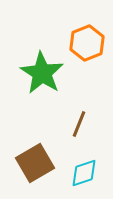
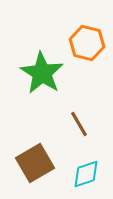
orange hexagon: rotated 24 degrees counterclockwise
brown line: rotated 52 degrees counterclockwise
cyan diamond: moved 2 px right, 1 px down
